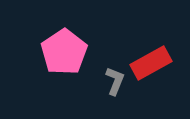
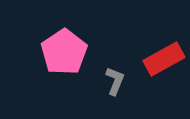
red rectangle: moved 13 px right, 4 px up
